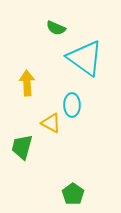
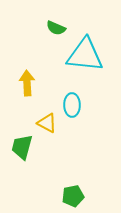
cyan triangle: moved 3 px up; rotated 30 degrees counterclockwise
yellow triangle: moved 4 px left
green pentagon: moved 2 px down; rotated 25 degrees clockwise
